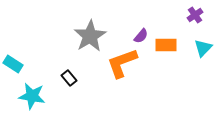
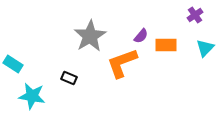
cyan triangle: moved 2 px right
black rectangle: rotated 28 degrees counterclockwise
